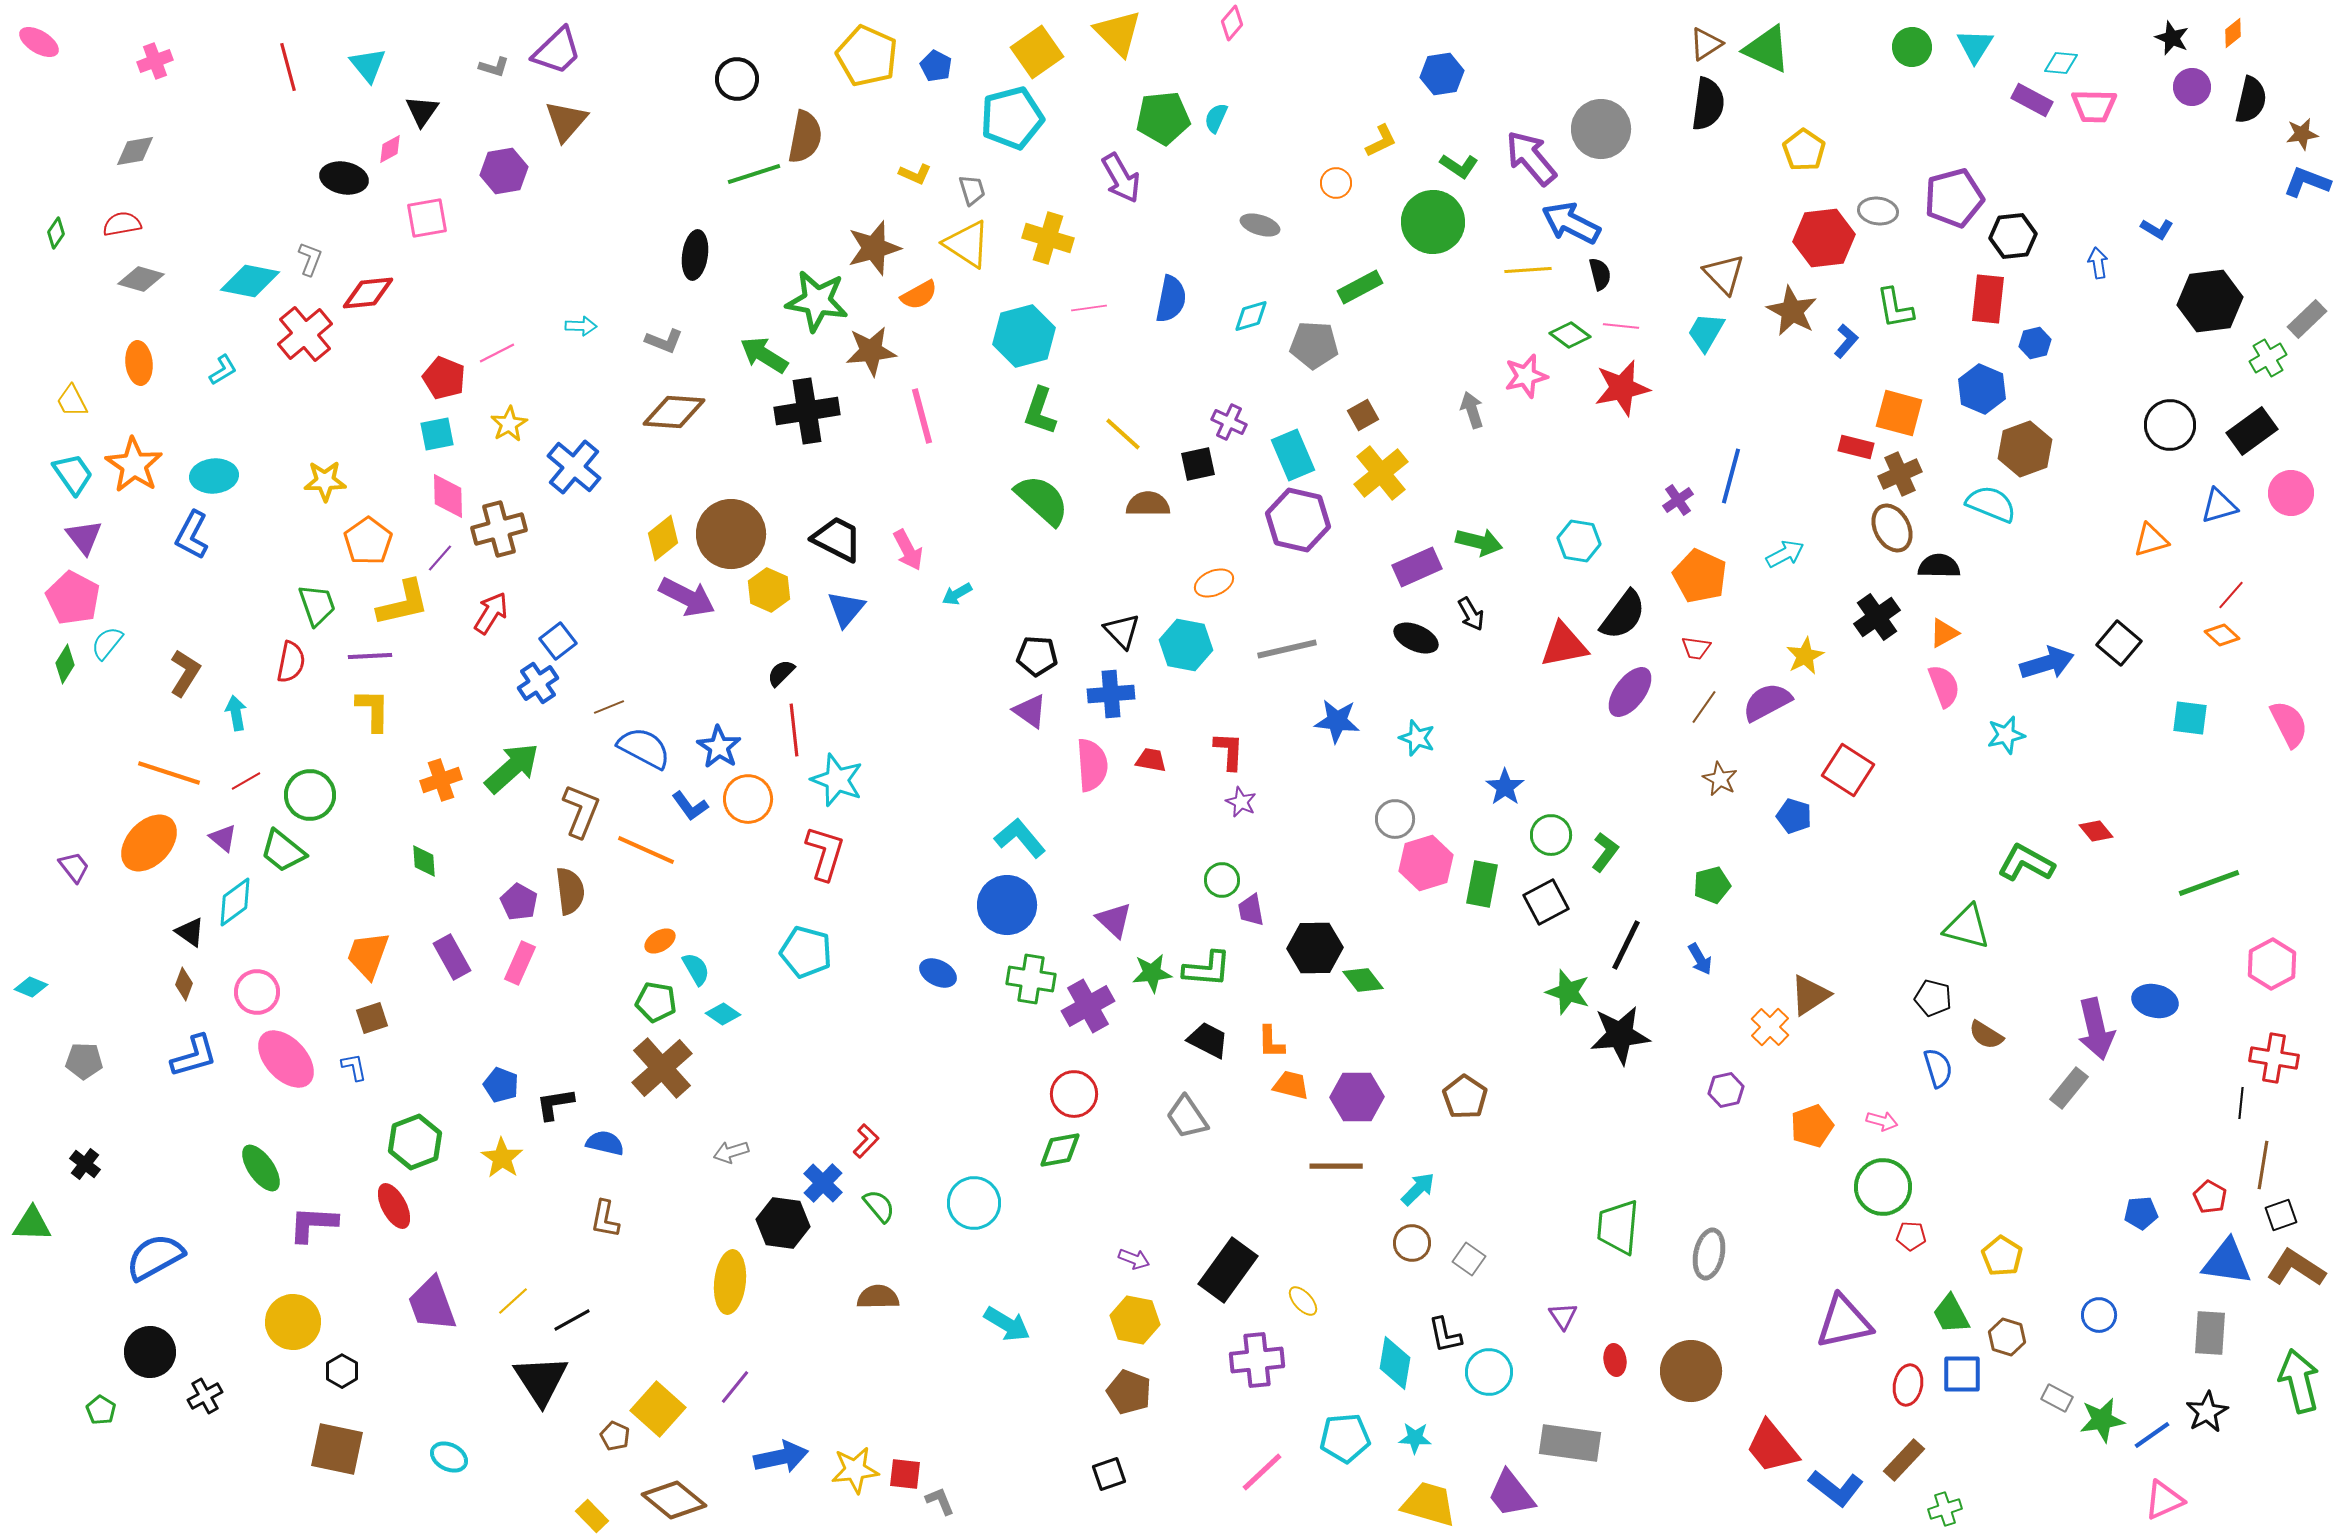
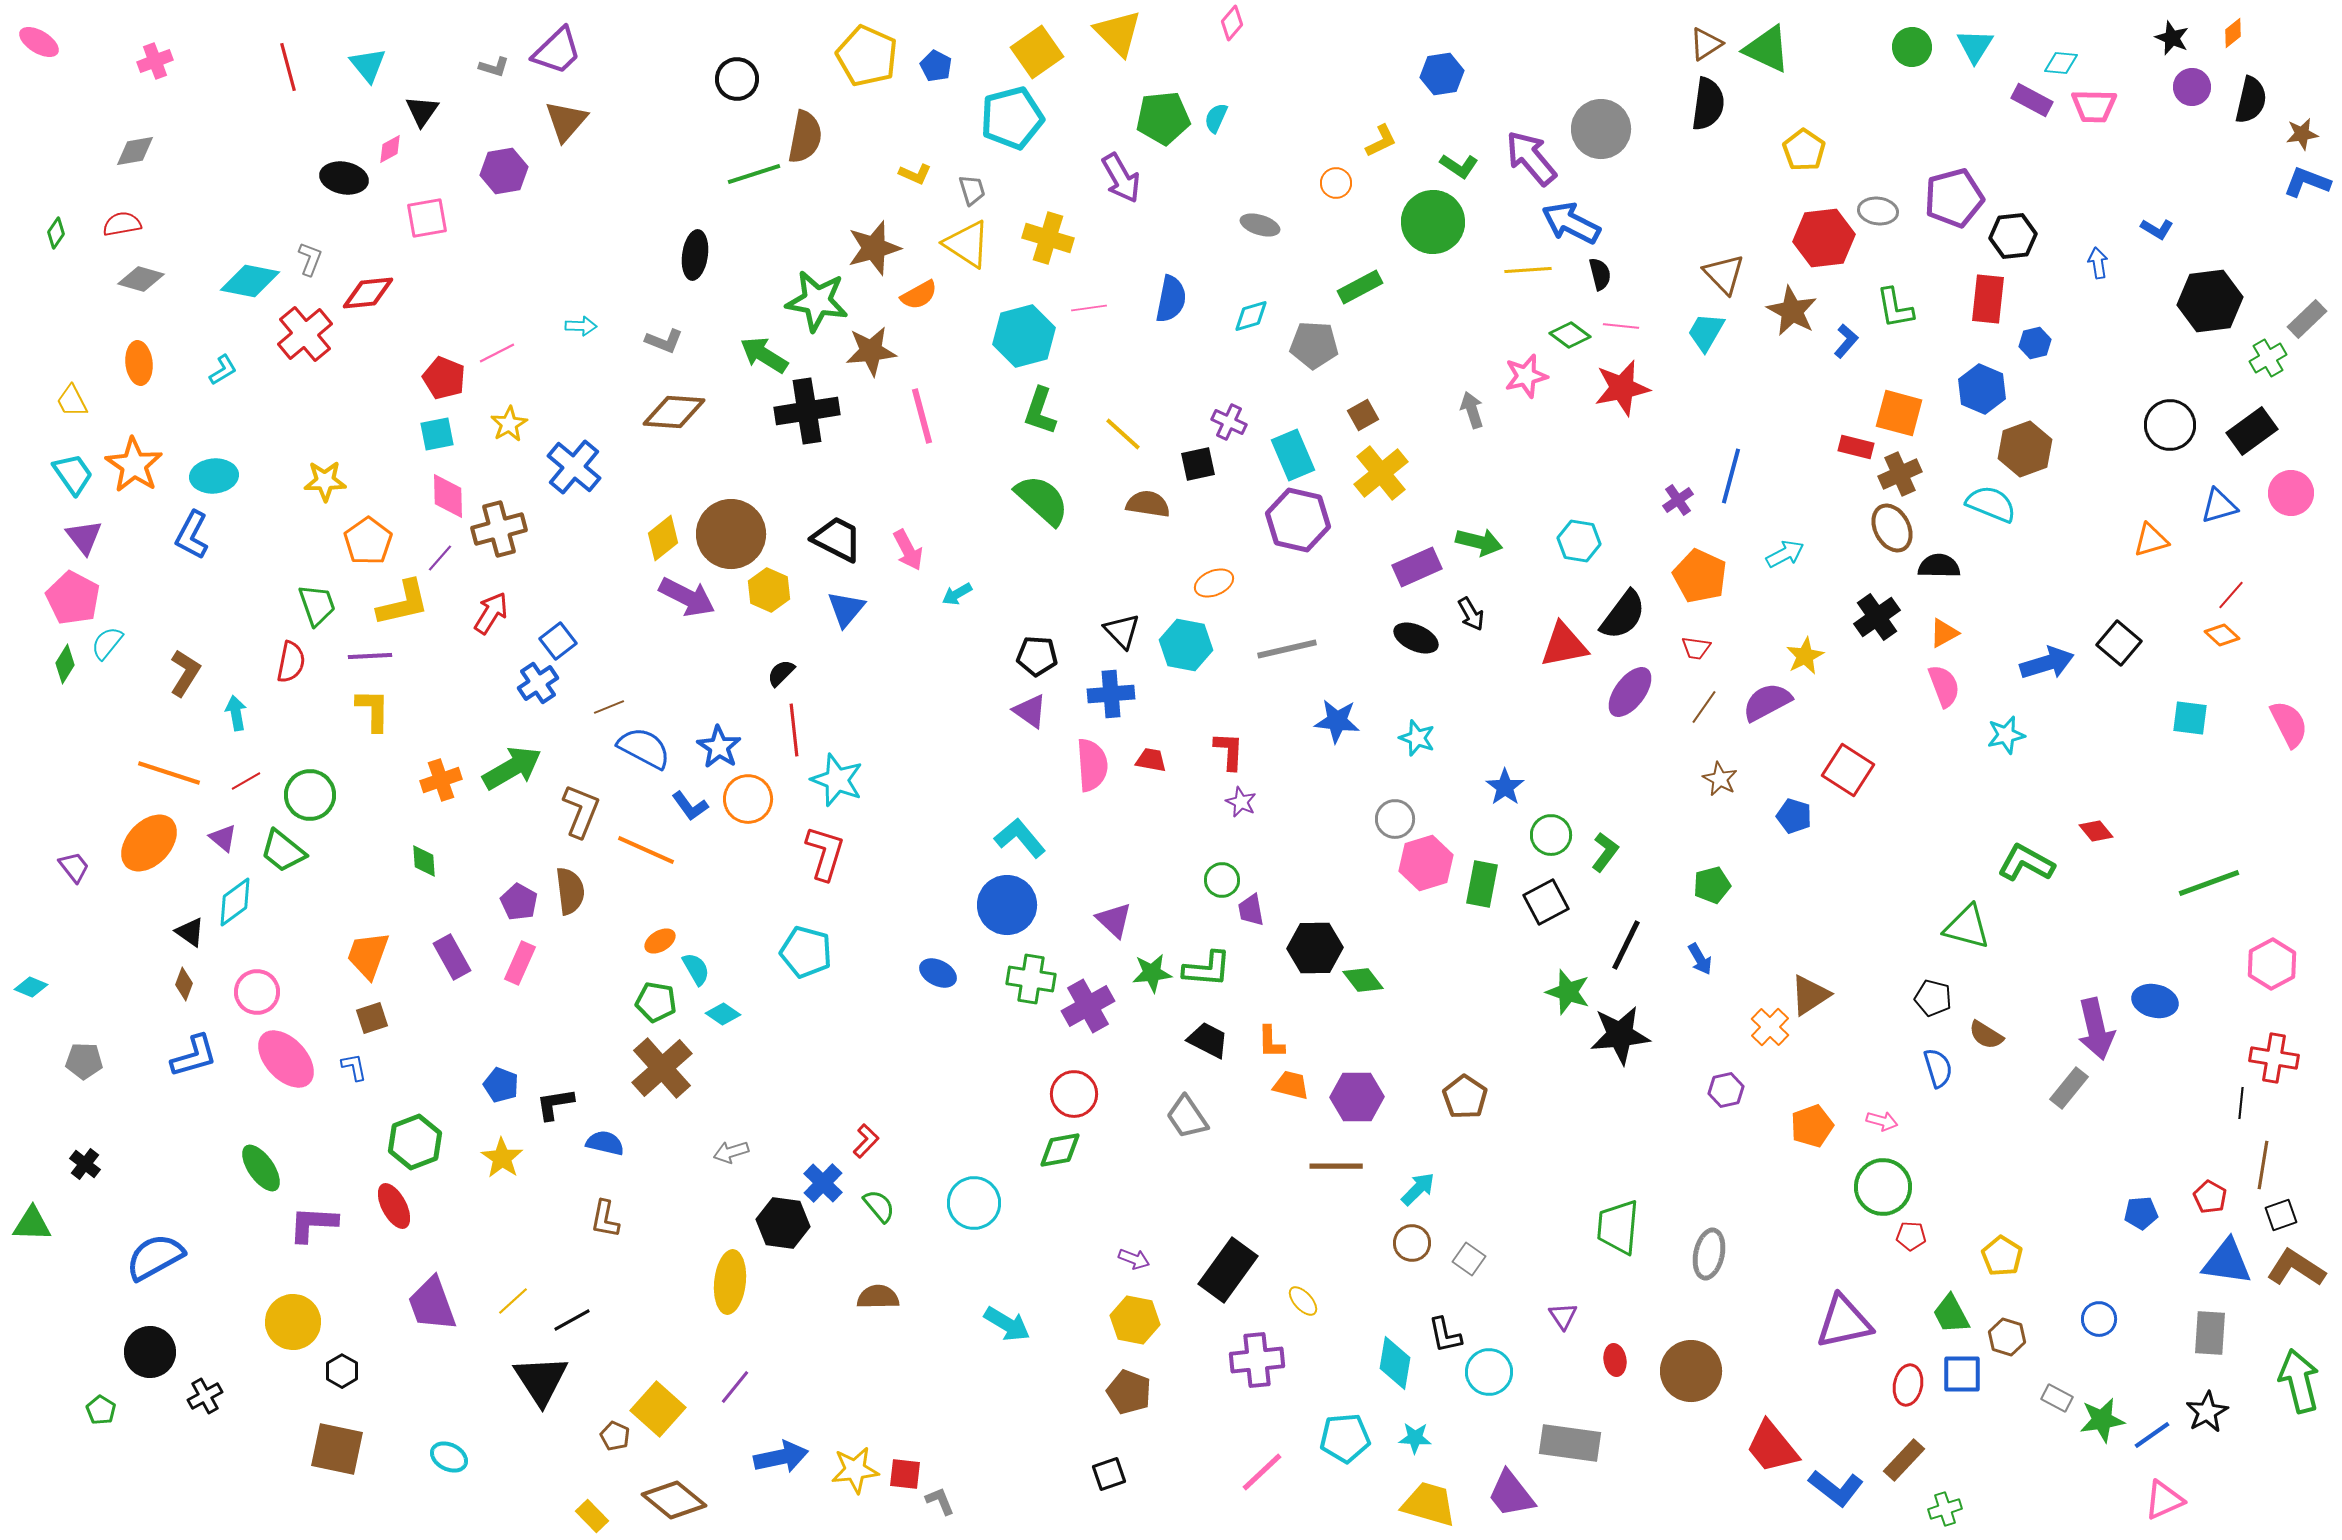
brown semicircle at (1148, 504): rotated 9 degrees clockwise
green arrow at (512, 768): rotated 12 degrees clockwise
blue circle at (2099, 1315): moved 4 px down
